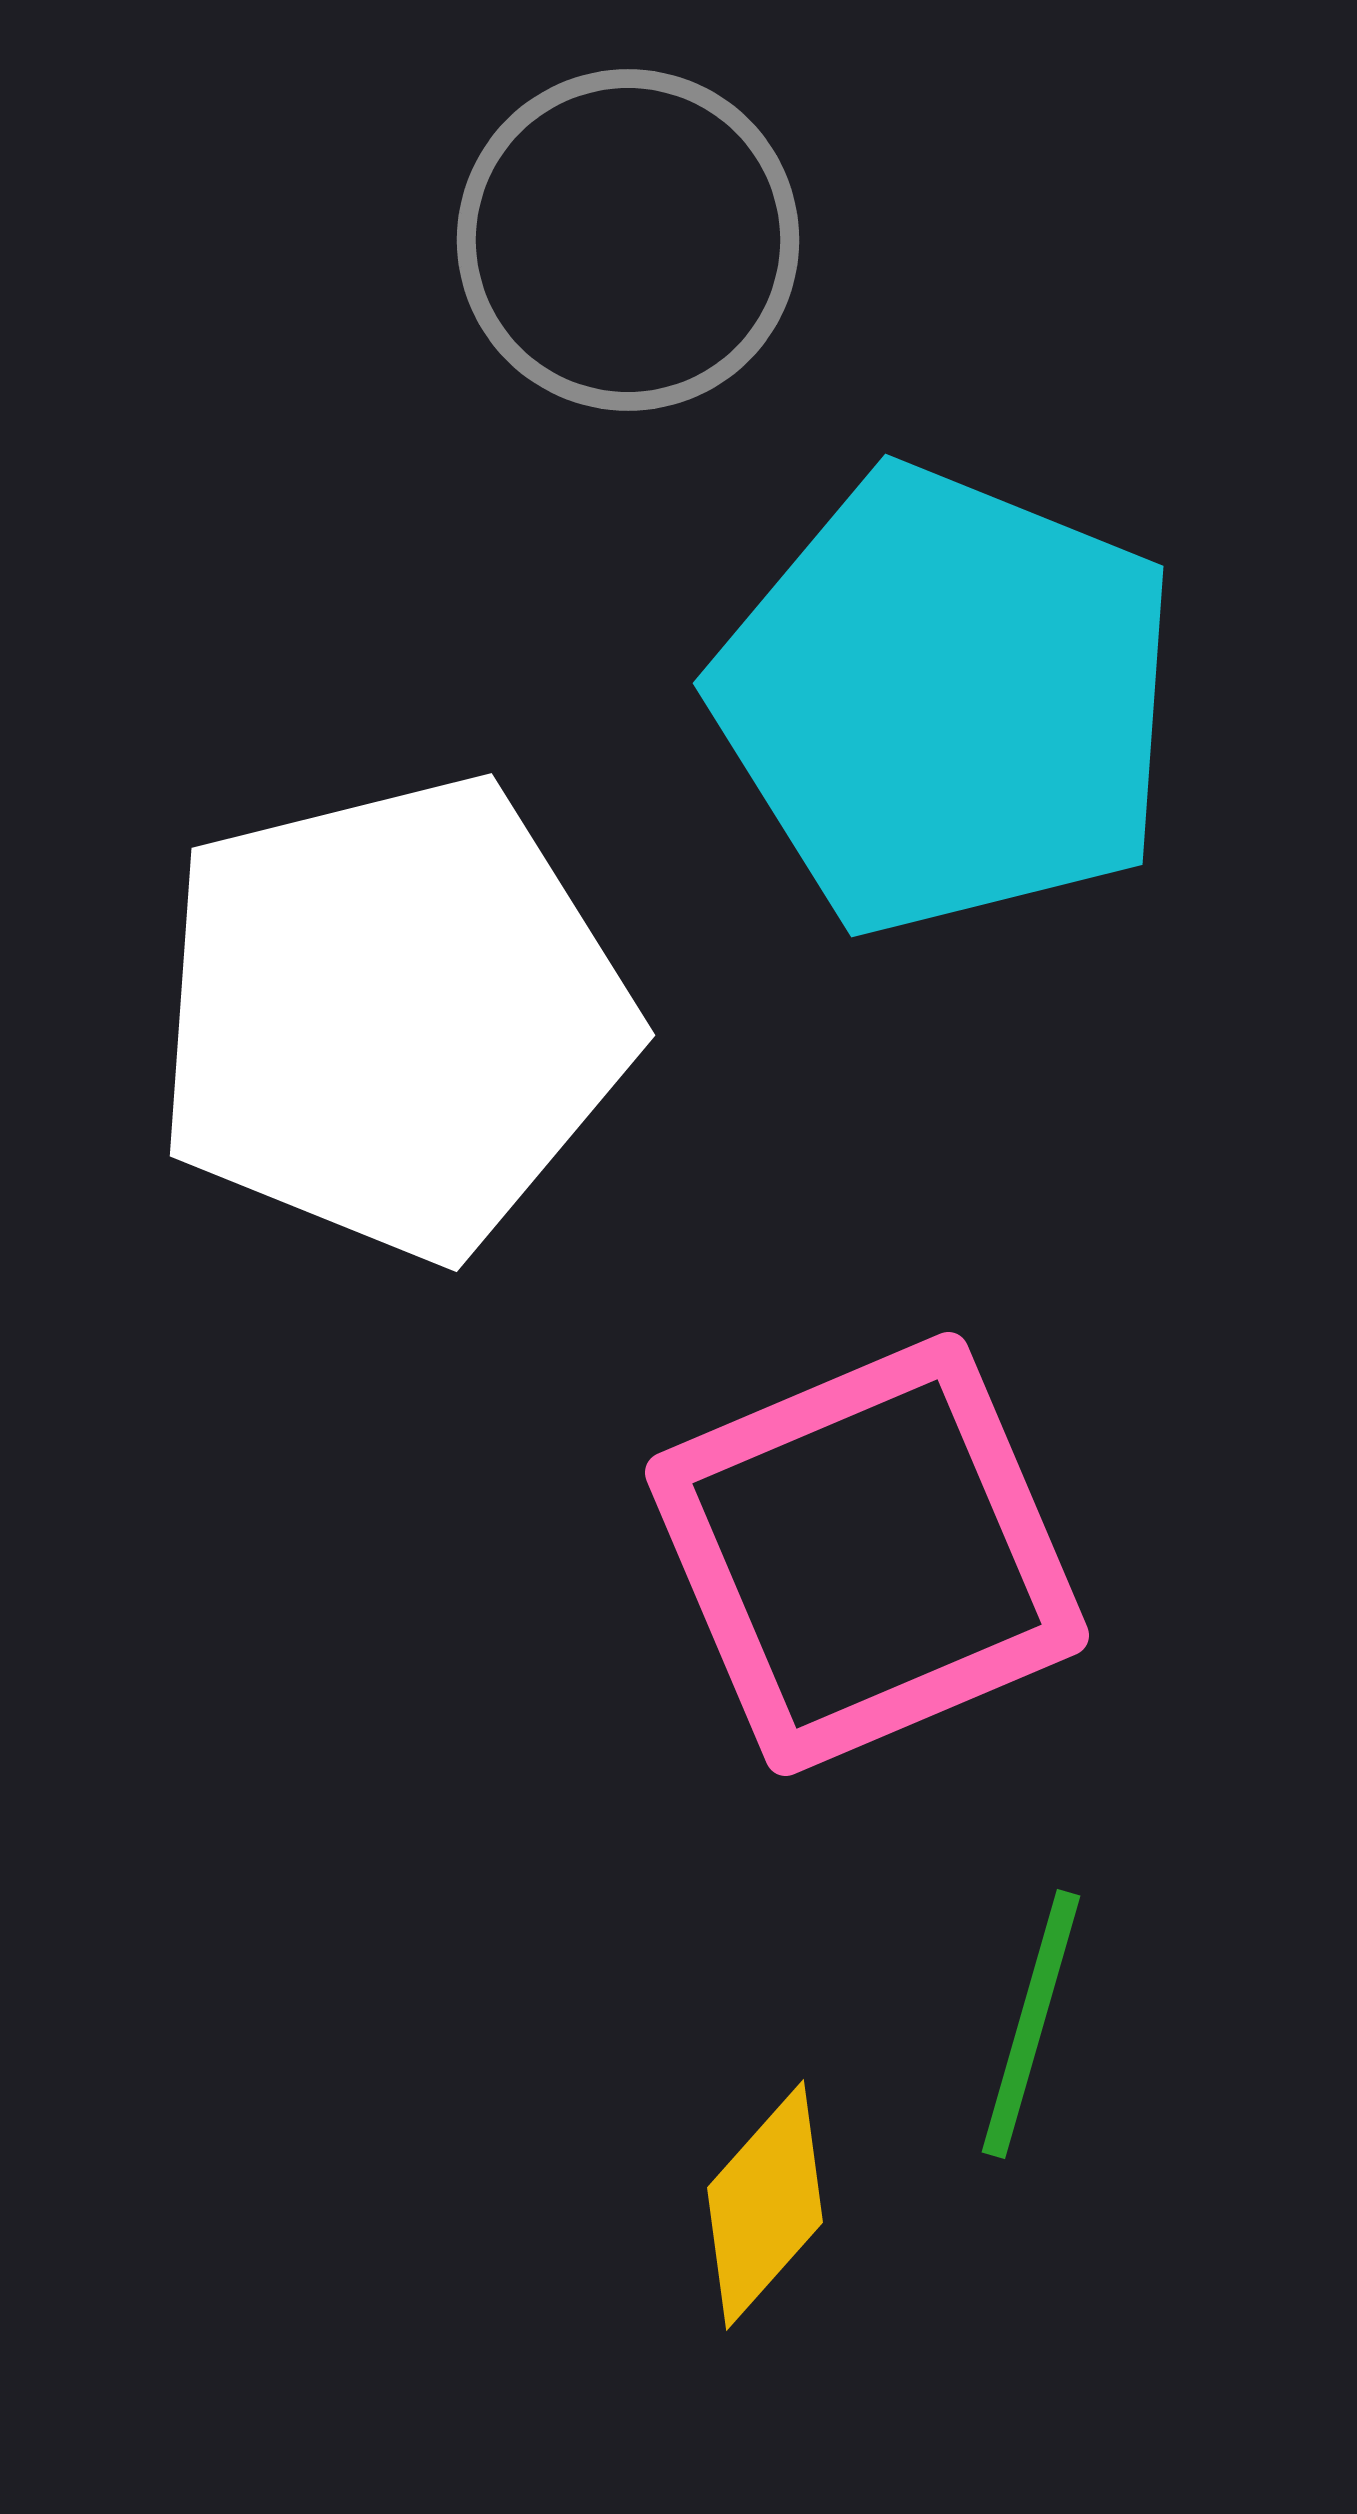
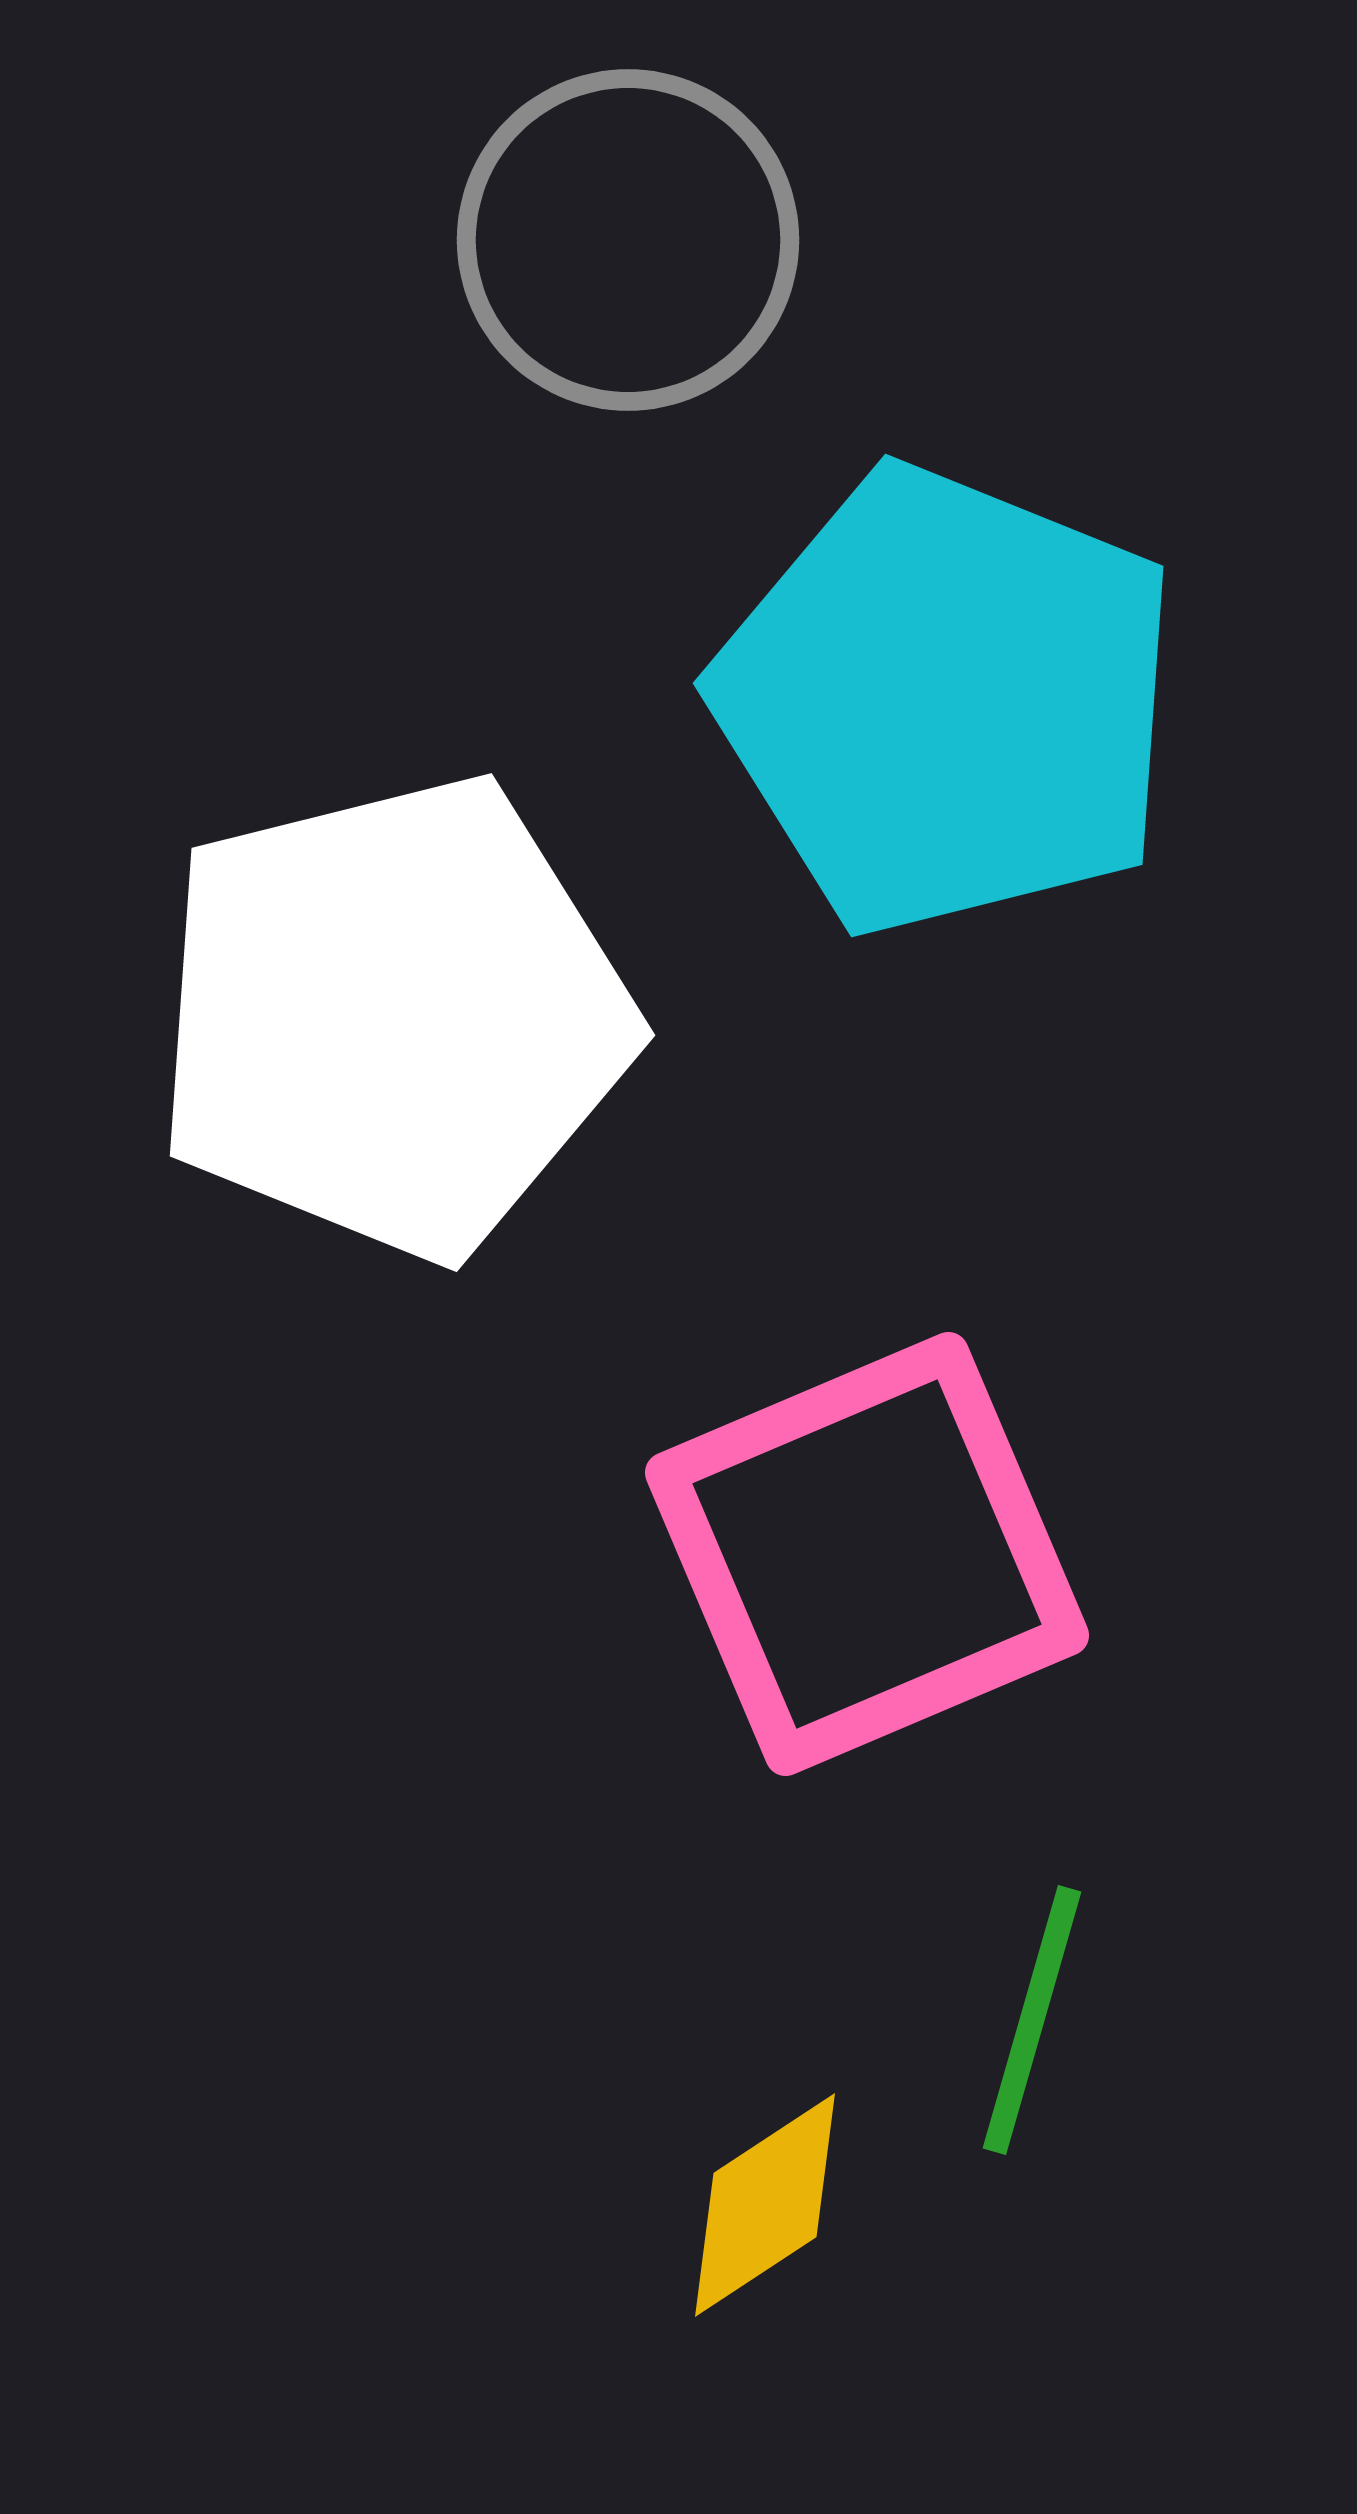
green line: moved 1 px right, 4 px up
yellow diamond: rotated 15 degrees clockwise
